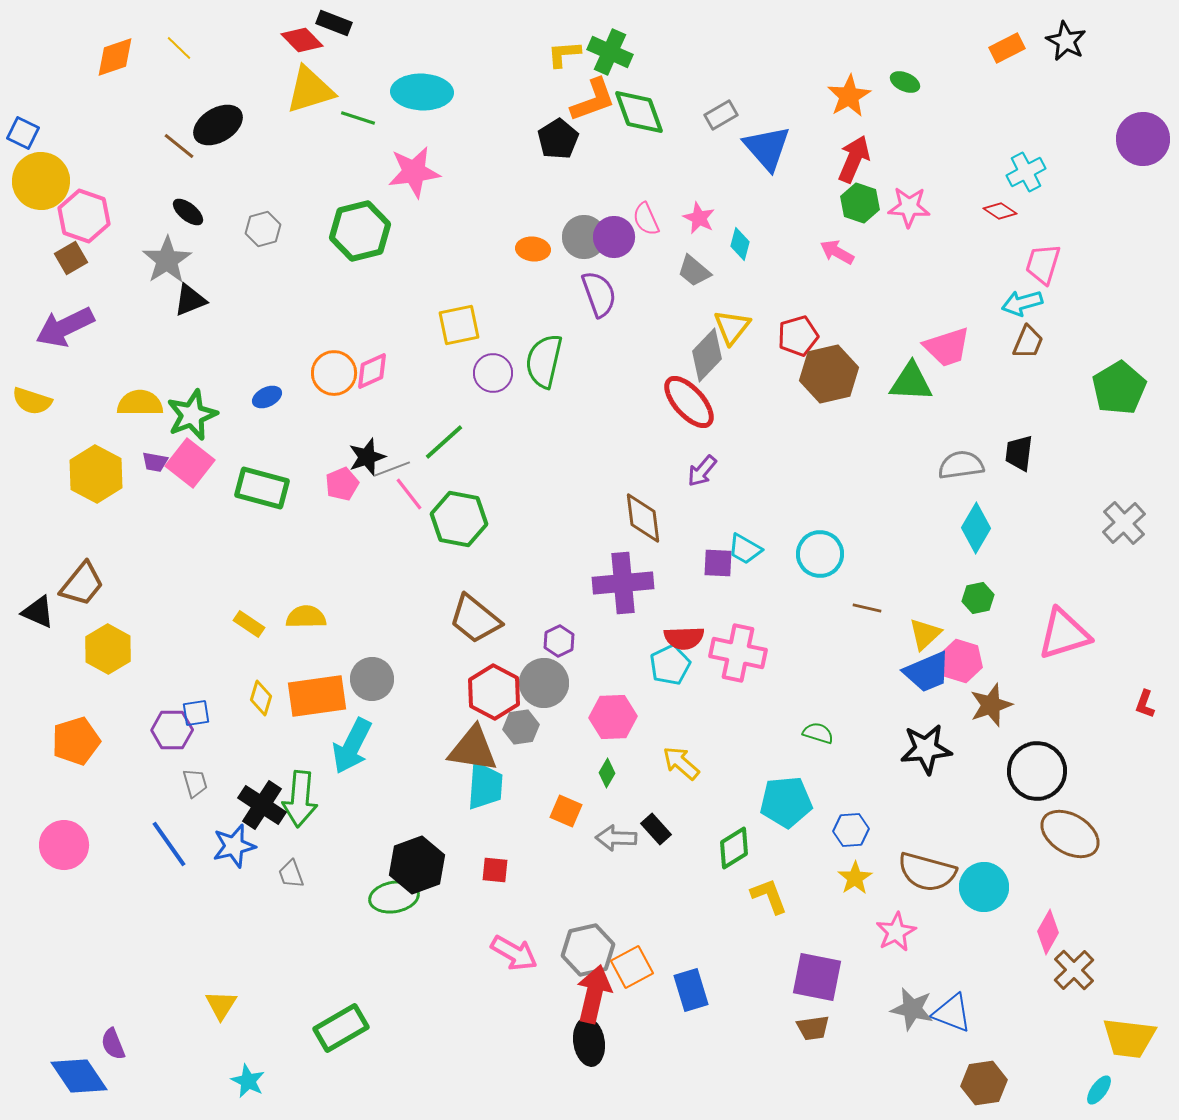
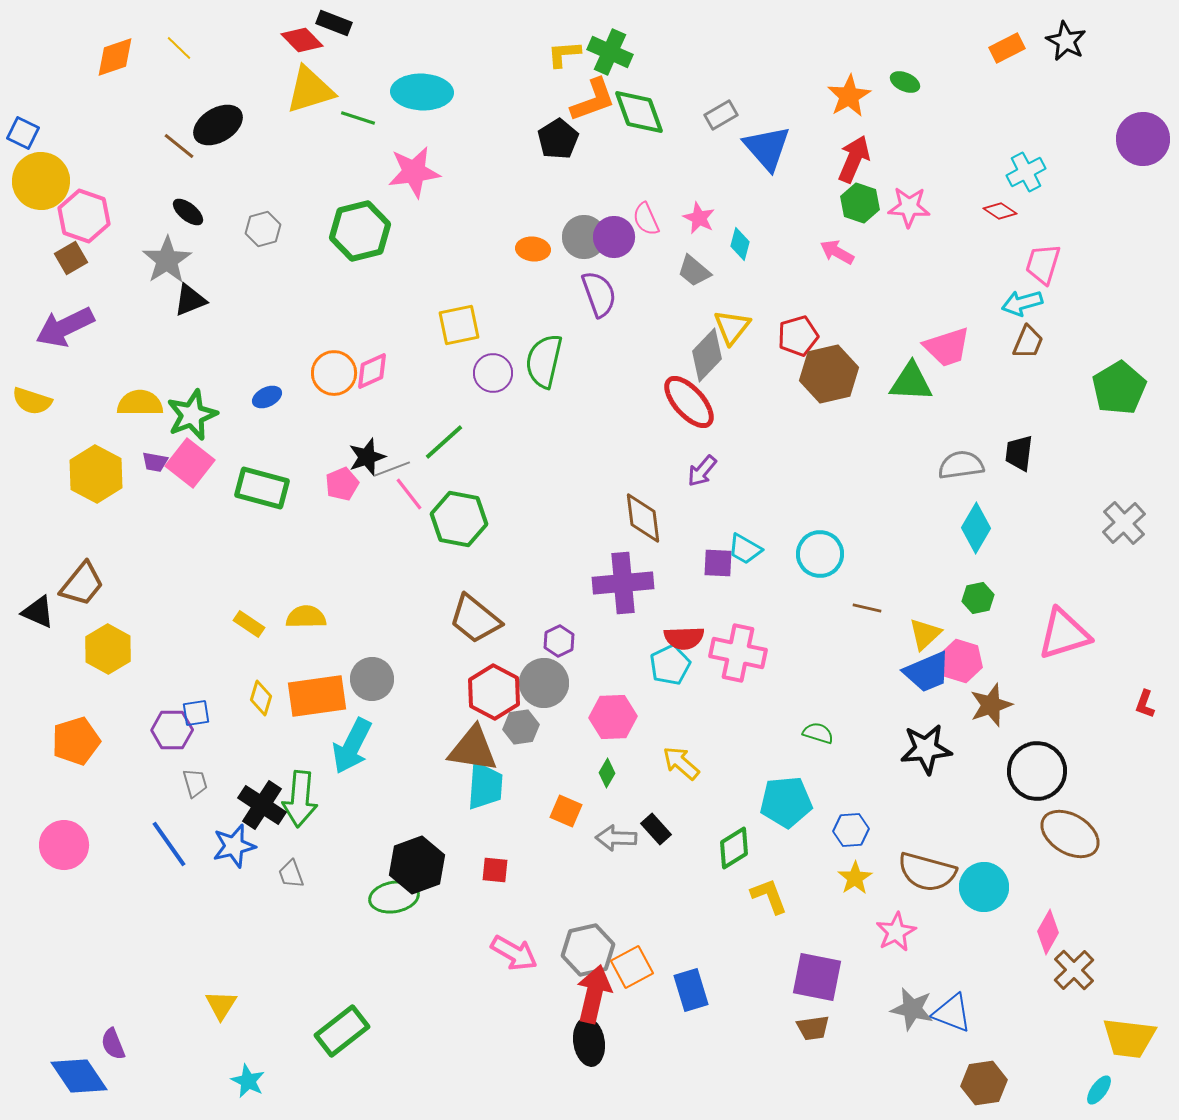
green rectangle at (341, 1028): moved 1 px right, 3 px down; rotated 8 degrees counterclockwise
